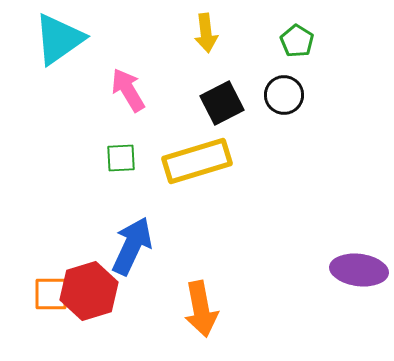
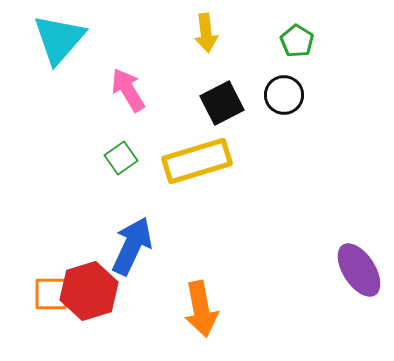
cyan triangle: rotated 14 degrees counterclockwise
green square: rotated 32 degrees counterclockwise
purple ellipse: rotated 50 degrees clockwise
